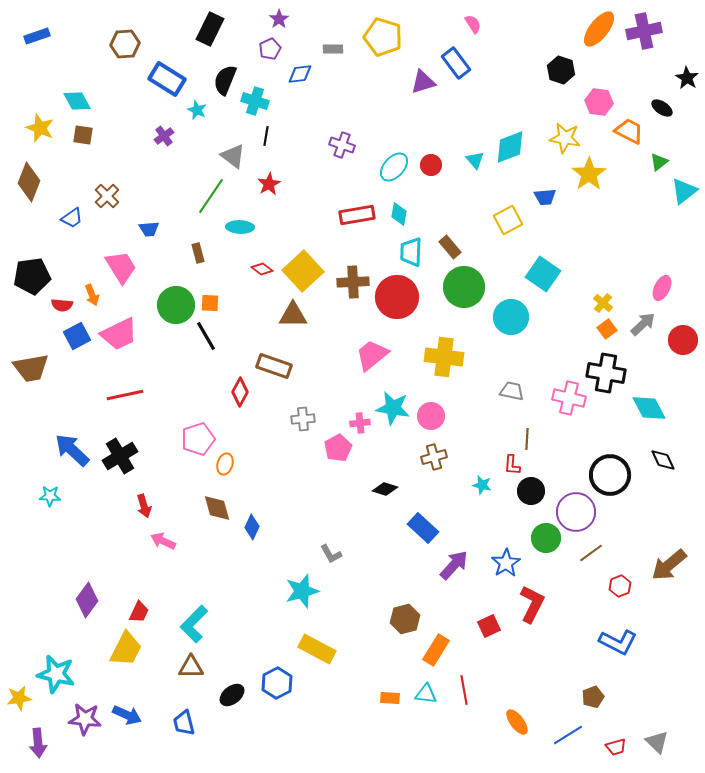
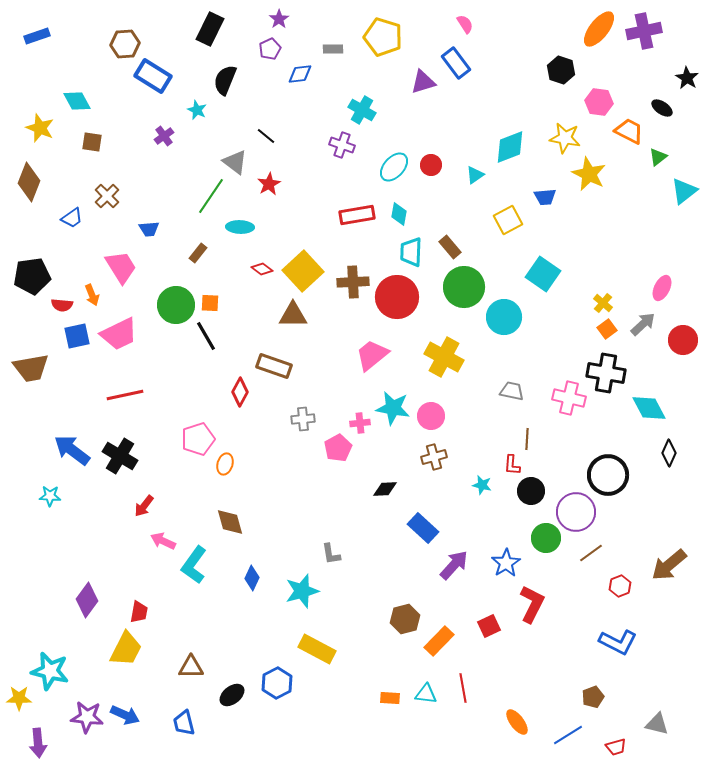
pink semicircle at (473, 24): moved 8 px left
blue rectangle at (167, 79): moved 14 px left, 3 px up
cyan cross at (255, 101): moved 107 px right, 9 px down; rotated 12 degrees clockwise
brown square at (83, 135): moved 9 px right, 7 px down
black line at (266, 136): rotated 60 degrees counterclockwise
gray triangle at (233, 156): moved 2 px right, 6 px down
cyan triangle at (475, 160): moved 15 px down; rotated 36 degrees clockwise
green triangle at (659, 162): moved 1 px left, 5 px up
yellow star at (589, 174): rotated 12 degrees counterclockwise
brown rectangle at (198, 253): rotated 54 degrees clockwise
cyan circle at (511, 317): moved 7 px left
blue square at (77, 336): rotated 16 degrees clockwise
yellow cross at (444, 357): rotated 21 degrees clockwise
blue arrow at (72, 450): rotated 6 degrees counterclockwise
black cross at (120, 456): rotated 28 degrees counterclockwise
black diamond at (663, 460): moved 6 px right, 7 px up; rotated 48 degrees clockwise
black circle at (610, 475): moved 2 px left
black diamond at (385, 489): rotated 20 degrees counterclockwise
red arrow at (144, 506): rotated 55 degrees clockwise
brown diamond at (217, 508): moved 13 px right, 14 px down
blue diamond at (252, 527): moved 51 px down
gray L-shape at (331, 554): rotated 20 degrees clockwise
red trapezoid at (139, 612): rotated 15 degrees counterclockwise
cyan L-shape at (194, 624): moved 59 px up; rotated 9 degrees counterclockwise
orange rectangle at (436, 650): moved 3 px right, 9 px up; rotated 12 degrees clockwise
cyan star at (56, 674): moved 6 px left, 3 px up
red line at (464, 690): moved 1 px left, 2 px up
yellow star at (19, 698): rotated 10 degrees clockwise
blue arrow at (127, 715): moved 2 px left
purple star at (85, 719): moved 2 px right, 2 px up
gray triangle at (657, 742): moved 18 px up; rotated 30 degrees counterclockwise
